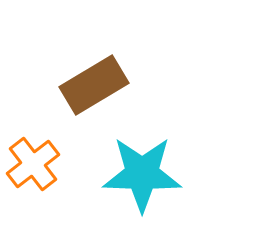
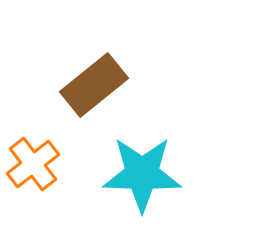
brown rectangle: rotated 8 degrees counterclockwise
